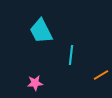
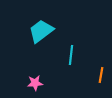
cyan trapezoid: rotated 80 degrees clockwise
orange line: rotated 49 degrees counterclockwise
